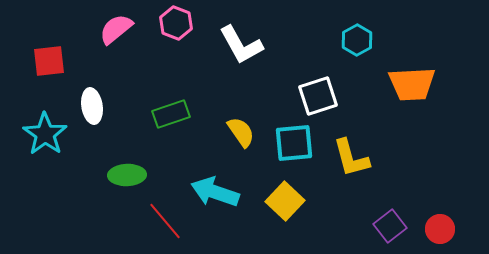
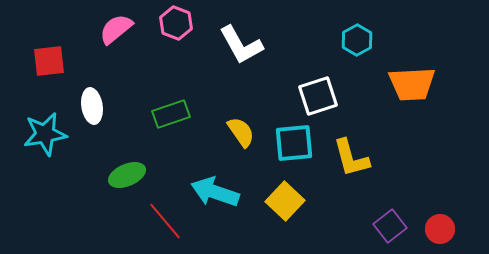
cyan star: rotated 27 degrees clockwise
green ellipse: rotated 21 degrees counterclockwise
